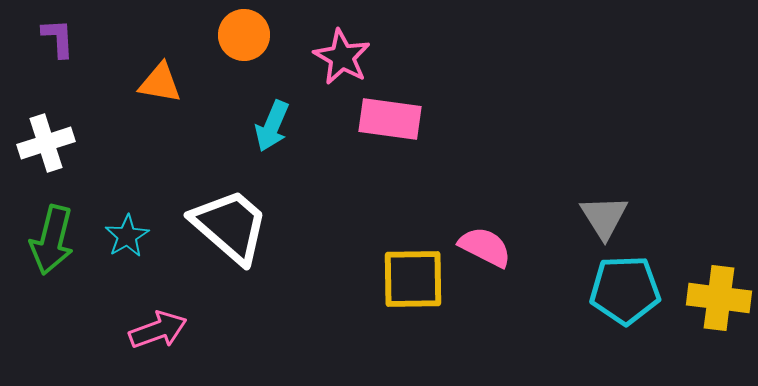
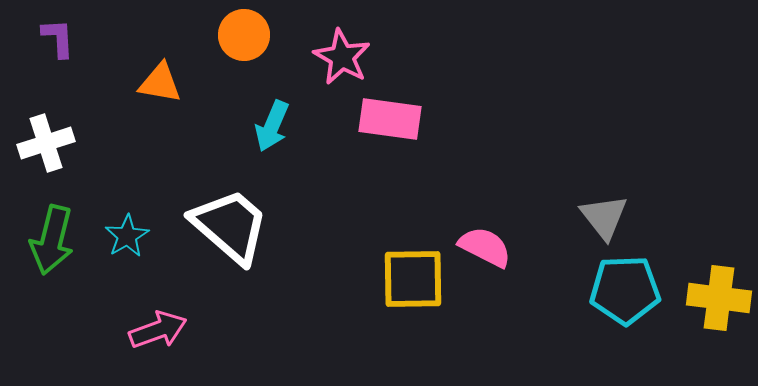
gray triangle: rotated 6 degrees counterclockwise
